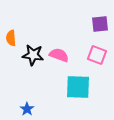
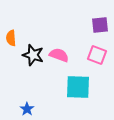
purple square: moved 1 px down
black star: rotated 10 degrees clockwise
